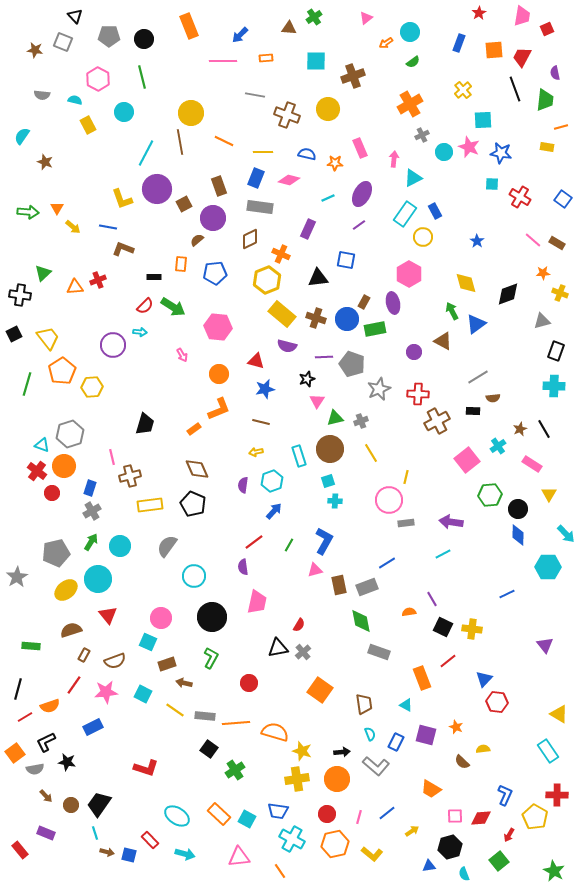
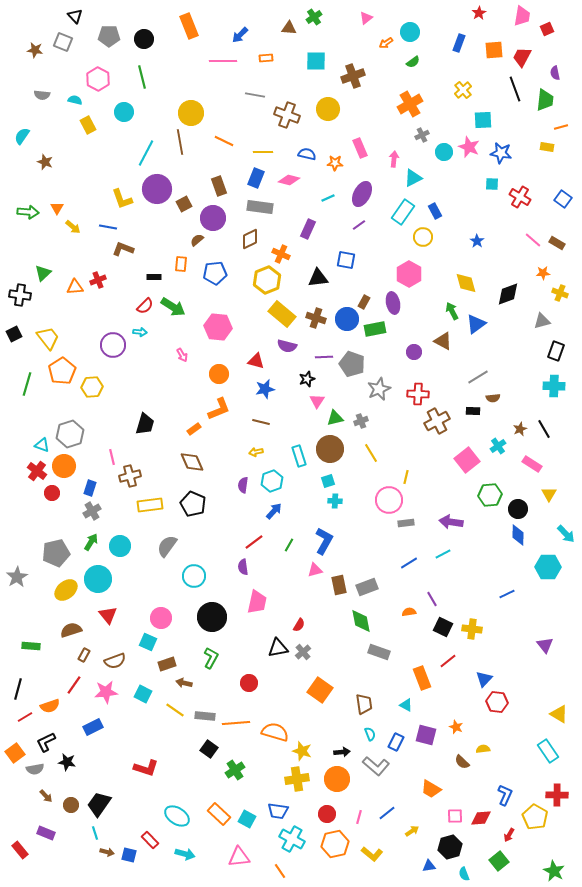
cyan rectangle at (405, 214): moved 2 px left, 2 px up
brown diamond at (197, 469): moved 5 px left, 7 px up
blue line at (387, 563): moved 22 px right
